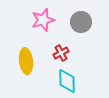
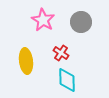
pink star: rotated 25 degrees counterclockwise
red cross: rotated 28 degrees counterclockwise
cyan diamond: moved 1 px up
